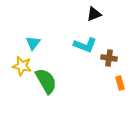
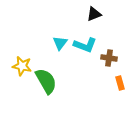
cyan triangle: moved 27 px right
